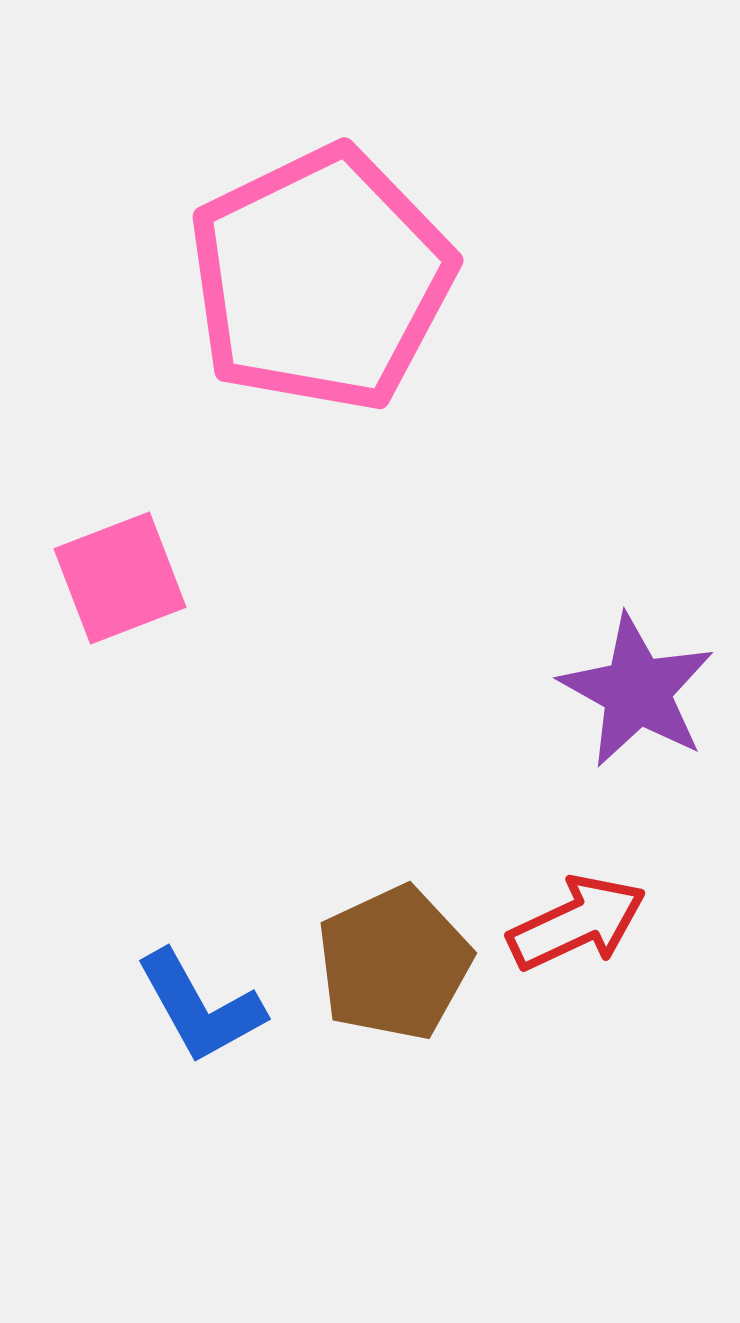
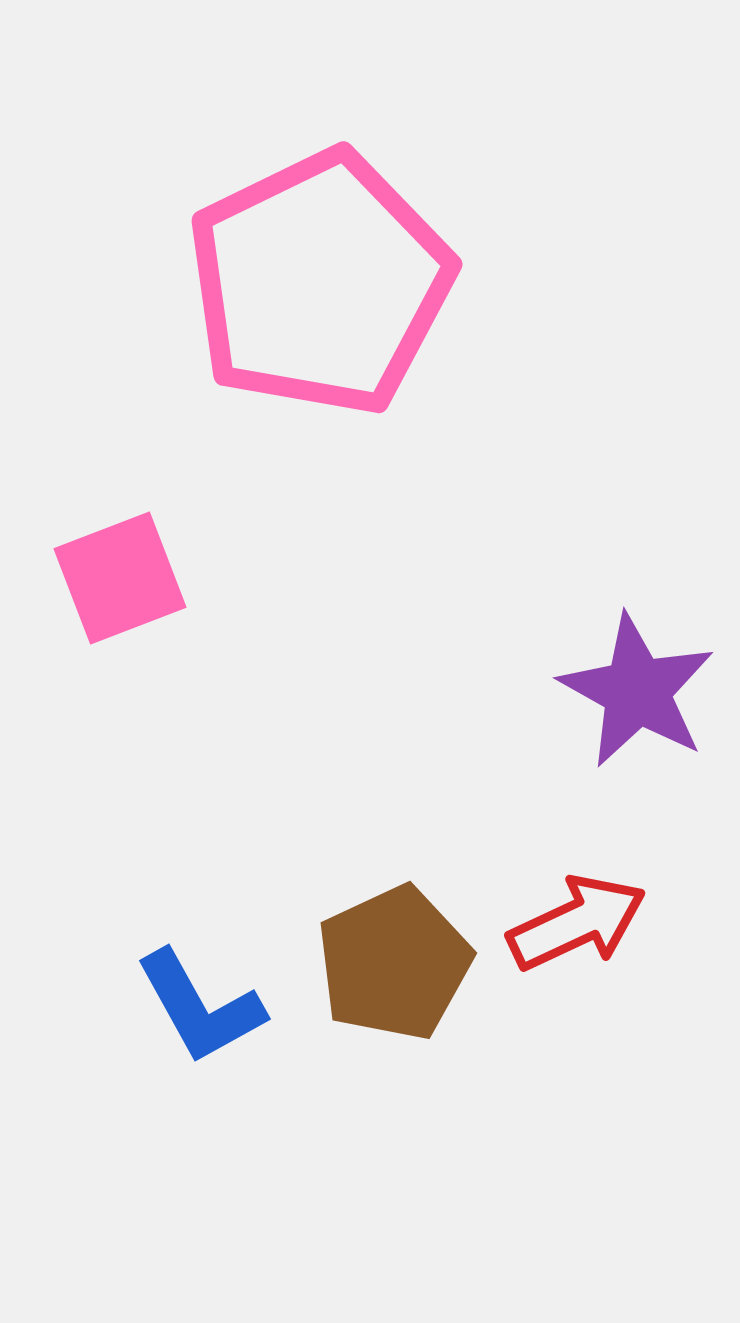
pink pentagon: moved 1 px left, 4 px down
